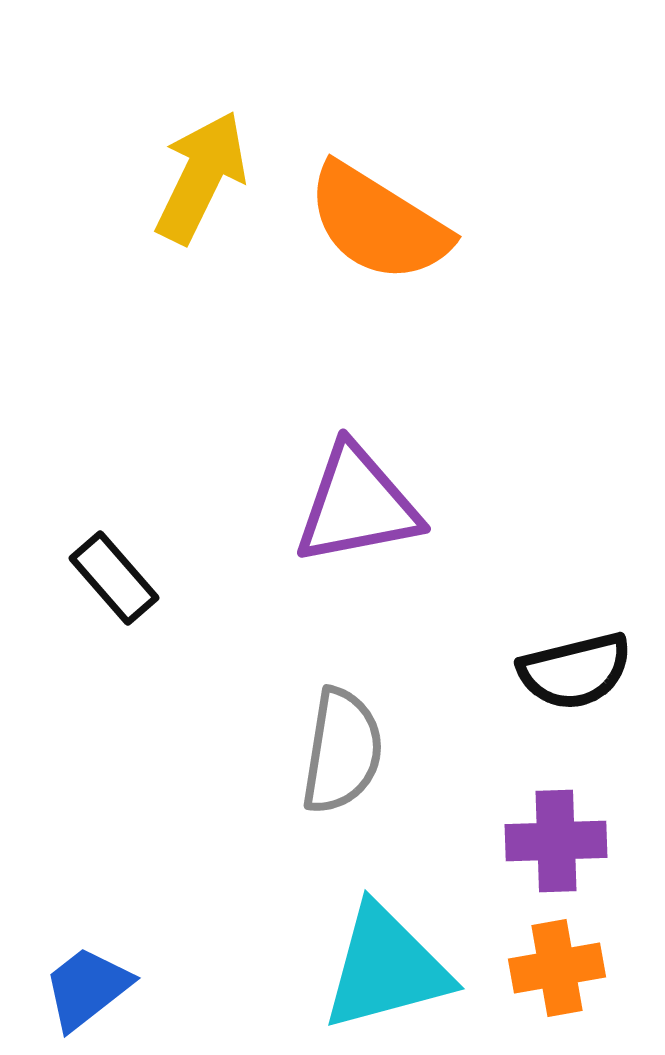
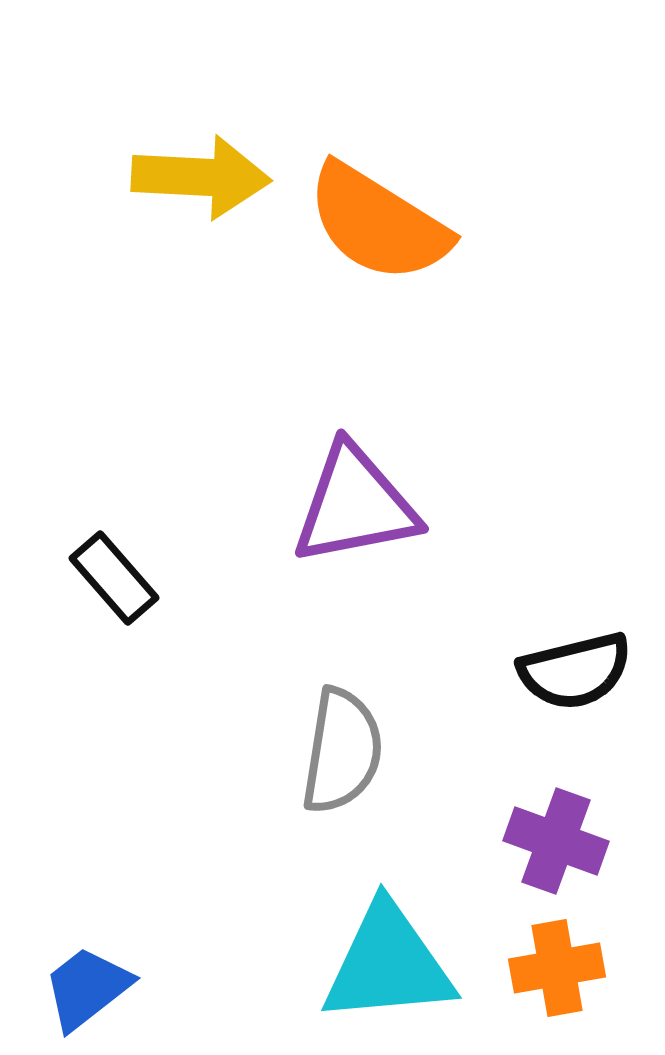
yellow arrow: rotated 67 degrees clockwise
purple triangle: moved 2 px left
purple cross: rotated 22 degrees clockwise
cyan triangle: moved 2 px right, 4 px up; rotated 10 degrees clockwise
